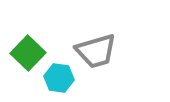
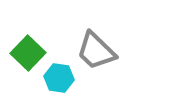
gray trapezoid: rotated 60 degrees clockwise
